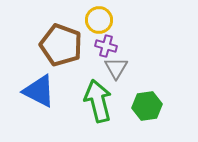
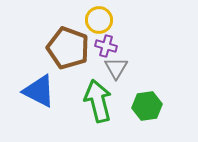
brown pentagon: moved 7 px right, 3 px down
